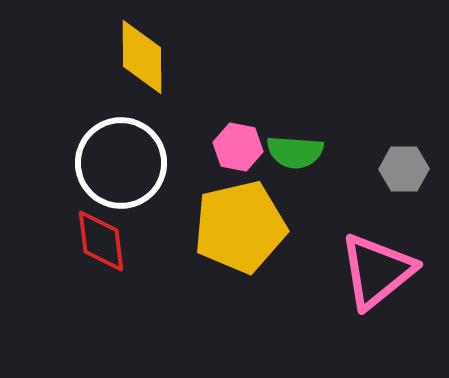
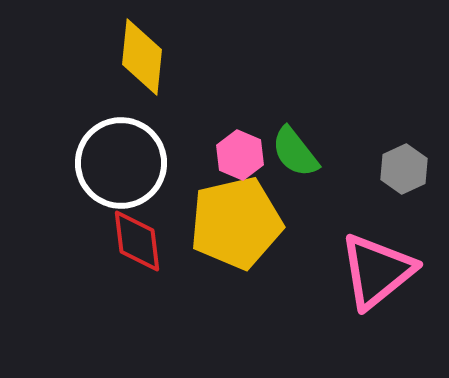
yellow diamond: rotated 6 degrees clockwise
pink hexagon: moved 2 px right, 8 px down; rotated 12 degrees clockwise
green semicircle: rotated 48 degrees clockwise
gray hexagon: rotated 24 degrees counterclockwise
yellow pentagon: moved 4 px left, 4 px up
red diamond: moved 36 px right
